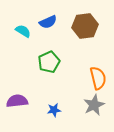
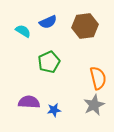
purple semicircle: moved 12 px right, 1 px down; rotated 10 degrees clockwise
